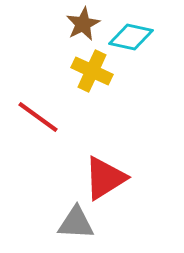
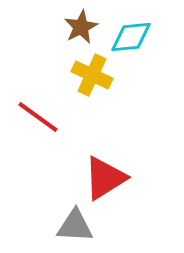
brown star: moved 2 px left, 3 px down
cyan diamond: rotated 18 degrees counterclockwise
yellow cross: moved 4 px down
gray triangle: moved 1 px left, 3 px down
